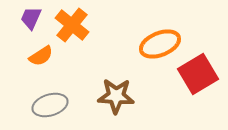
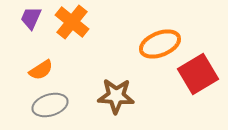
orange cross: moved 3 px up
orange semicircle: moved 14 px down
